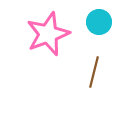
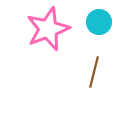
pink star: moved 5 px up
